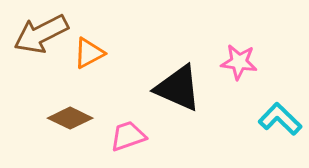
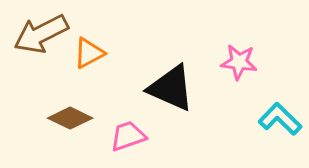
black triangle: moved 7 px left
